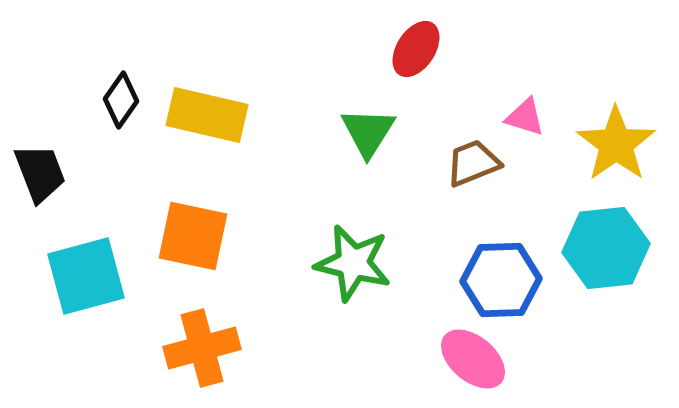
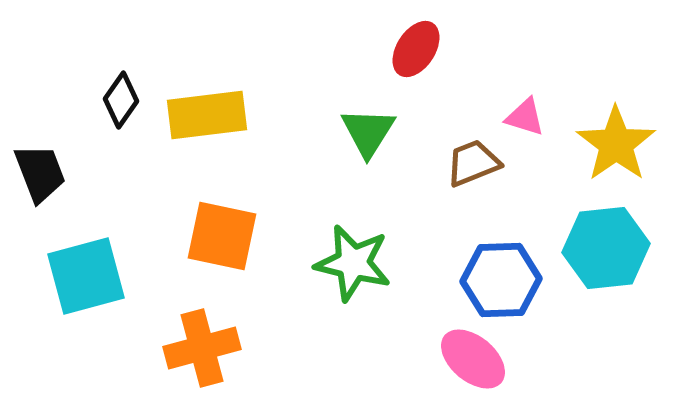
yellow rectangle: rotated 20 degrees counterclockwise
orange square: moved 29 px right
